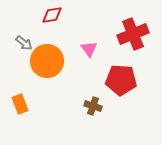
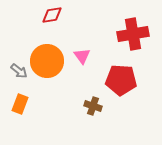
red cross: rotated 12 degrees clockwise
gray arrow: moved 5 px left, 28 px down
pink triangle: moved 7 px left, 7 px down
orange rectangle: rotated 42 degrees clockwise
